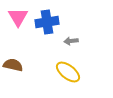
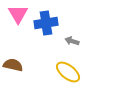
pink triangle: moved 3 px up
blue cross: moved 1 px left, 1 px down
gray arrow: moved 1 px right; rotated 24 degrees clockwise
